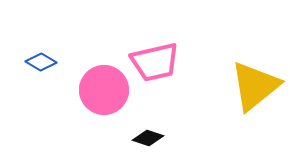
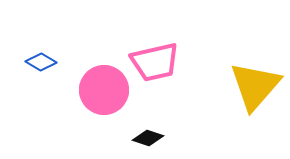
yellow triangle: rotated 10 degrees counterclockwise
